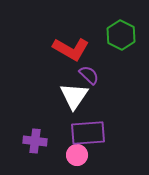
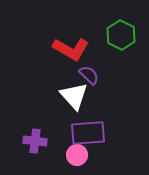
white triangle: rotated 16 degrees counterclockwise
